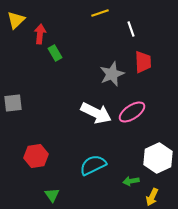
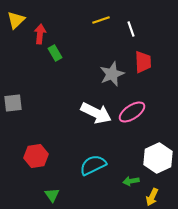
yellow line: moved 1 px right, 7 px down
